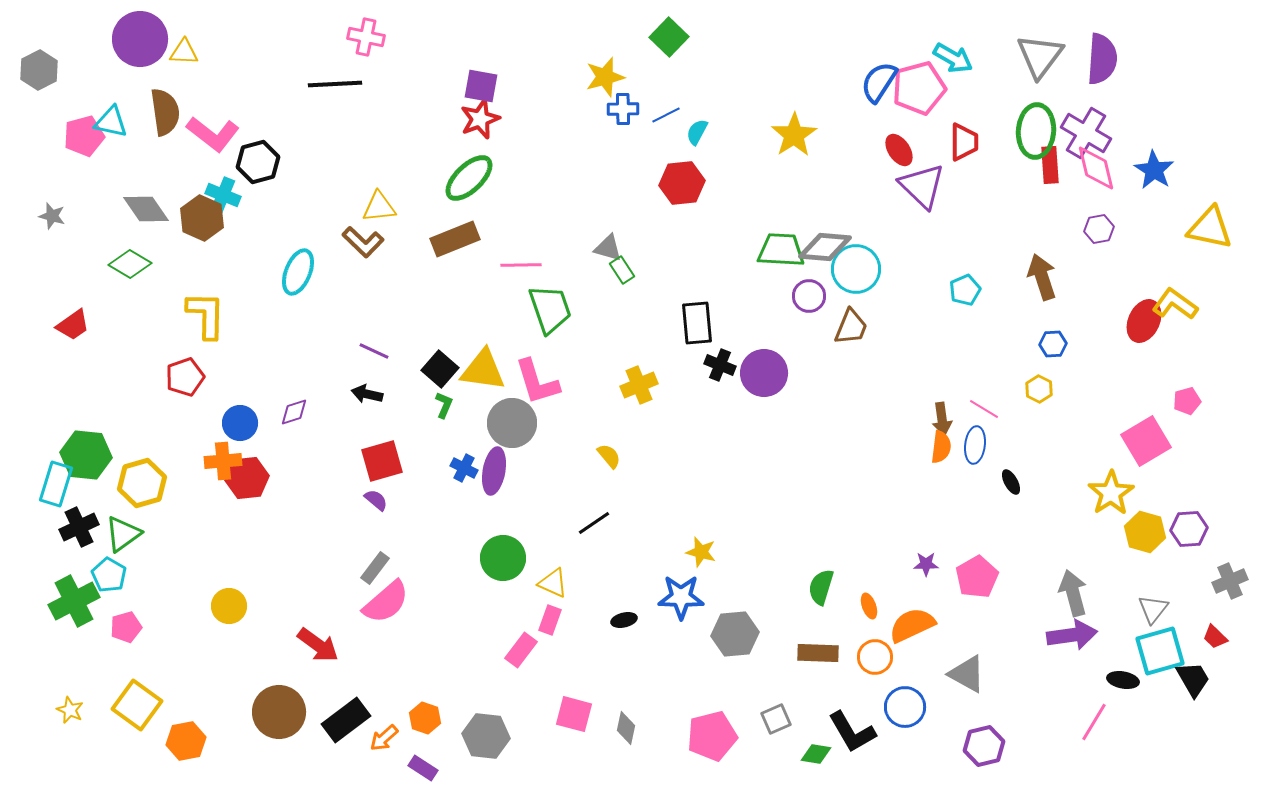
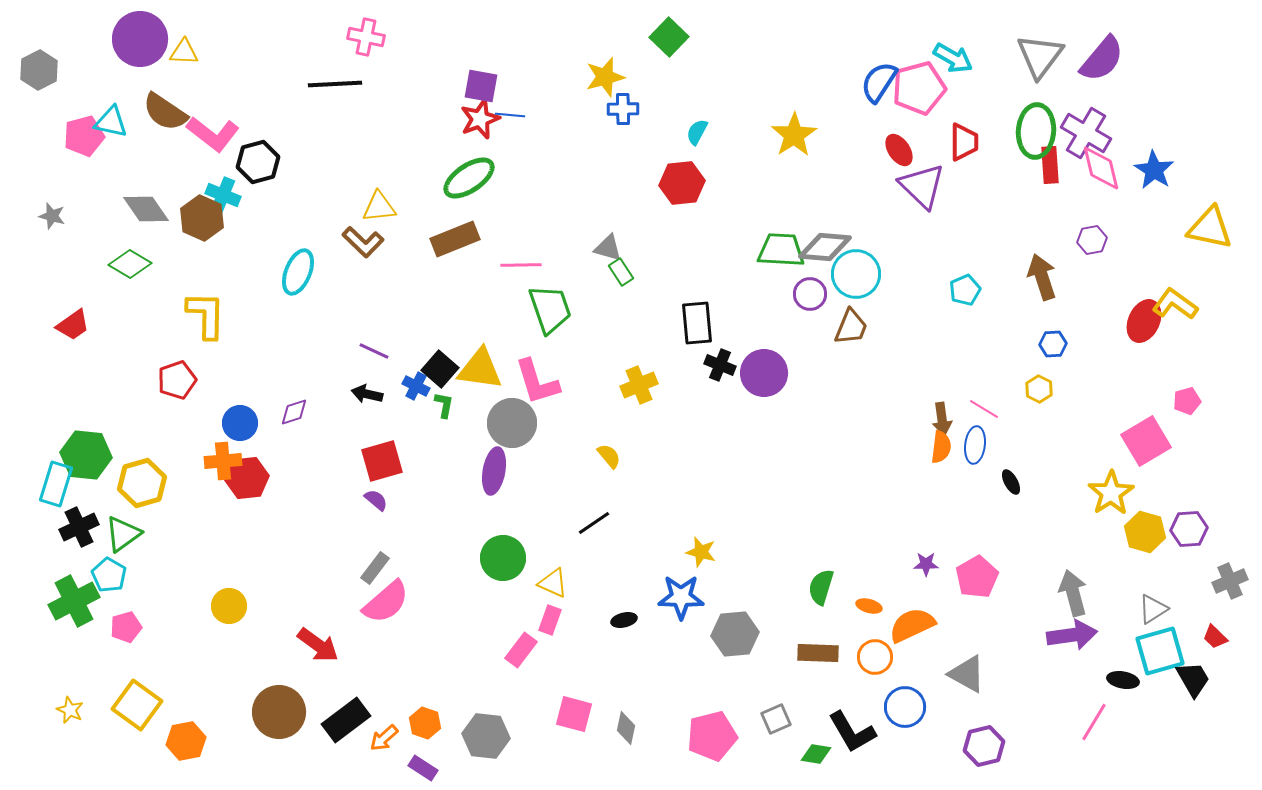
purple semicircle at (1102, 59): rotated 36 degrees clockwise
brown semicircle at (165, 112): rotated 132 degrees clockwise
blue line at (666, 115): moved 156 px left; rotated 32 degrees clockwise
pink diamond at (1096, 168): moved 5 px right
green ellipse at (469, 178): rotated 10 degrees clockwise
purple hexagon at (1099, 229): moved 7 px left, 11 px down
cyan circle at (856, 269): moved 5 px down
green rectangle at (622, 270): moved 1 px left, 2 px down
purple circle at (809, 296): moved 1 px right, 2 px up
yellow triangle at (483, 370): moved 3 px left, 1 px up
red pentagon at (185, 377): moved 8 px left, 3 px down
green L-shape at (444, 405): rotated 12 degrees counterclockwise
blue cross at (464, 468): moved 48 px left, 82 px up
orange ellipse at (869, 606): rotated 55 degrees counterclockwise
gray triangle at (1153, 609): rotated 20 degrees clockwise
orange hexagon at (425, 718): moved 5 px down
